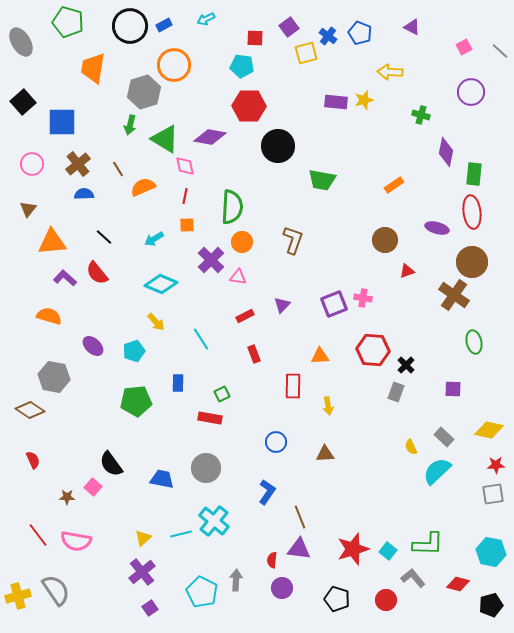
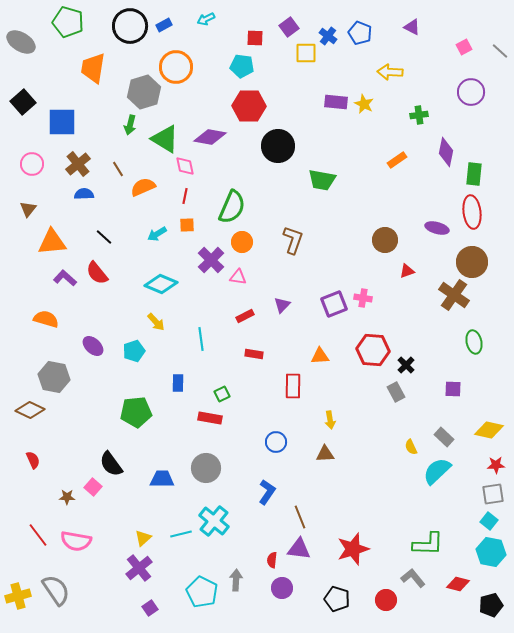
gray ellipse at (21, 42): rotated 28 degrees counterclockwise
yellow square at (306, 53): rotated 15 degrees clockwise
orange circle at (174, 65): moved 2 px right, 2 px down
yellow star at (364, 100): moved 4 px down; rotated 30 degrees counterclockwise
green cross at (421, 115): moved 2 px left; rotated 24 degrees counterclockwise
orange rectangle at (394, 185): moved 3 px right, 25 px up
green semicircle at (232, 207): rotated 20 degrees clockwise
cyan arrow at (154, 239): moved 3 px right, 5 px up
orange semicircle at (49, 316): moved 3 px left, 3 px down
cyan line at (201, 339): rotated 25 degrees clockwise
red rectangle at (254, 354): rotated 60 degrees counterclockwise
gray rectangle at (396, 392): rotated 48 degrees counterclockwise
green pentagon at (136, 401): moved 11 px down
yellow arrow at (328, 406): moved 2 px right, 14 px down
brown diamond at (30, 410): rotated 8 degrees counterclockwise
blue trapezoid at (162, 479): rotated 10 degrees counterclockwise
cyan square at (388, 551): moved 101 px right, 30 px up
purple cross at (142, 572): moved 3 px left, 4 px up
